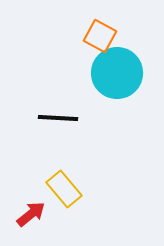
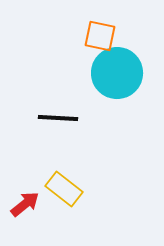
orange square: rotated 16 degrees counterclockwise
yellow rectangle: rotated 12 degrees counterclockwise
red arrow: moved 6 px left, 10 px up
